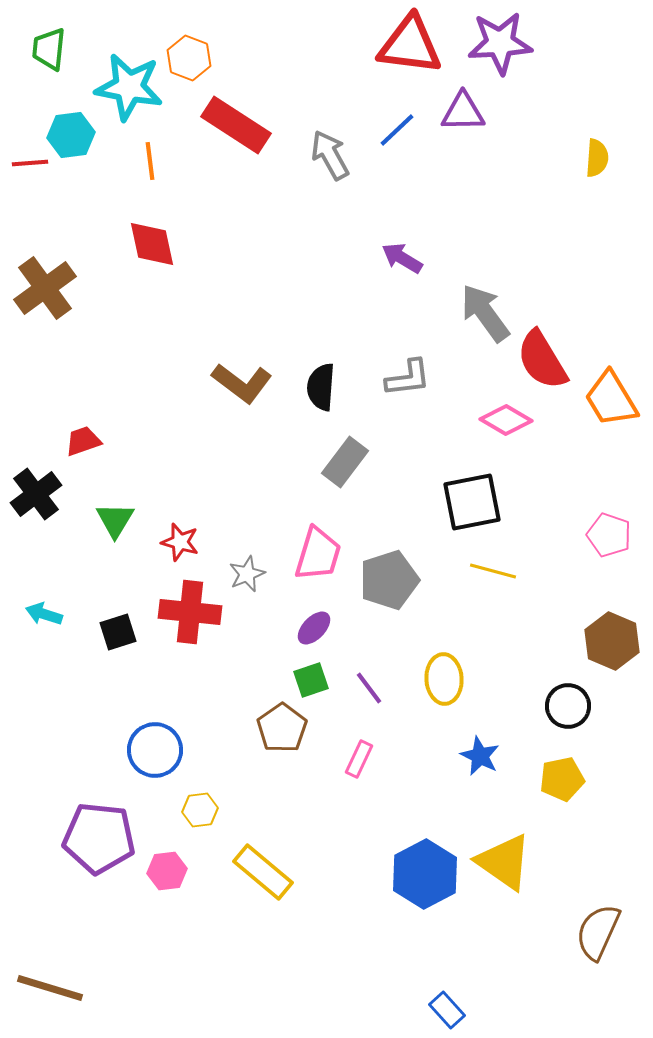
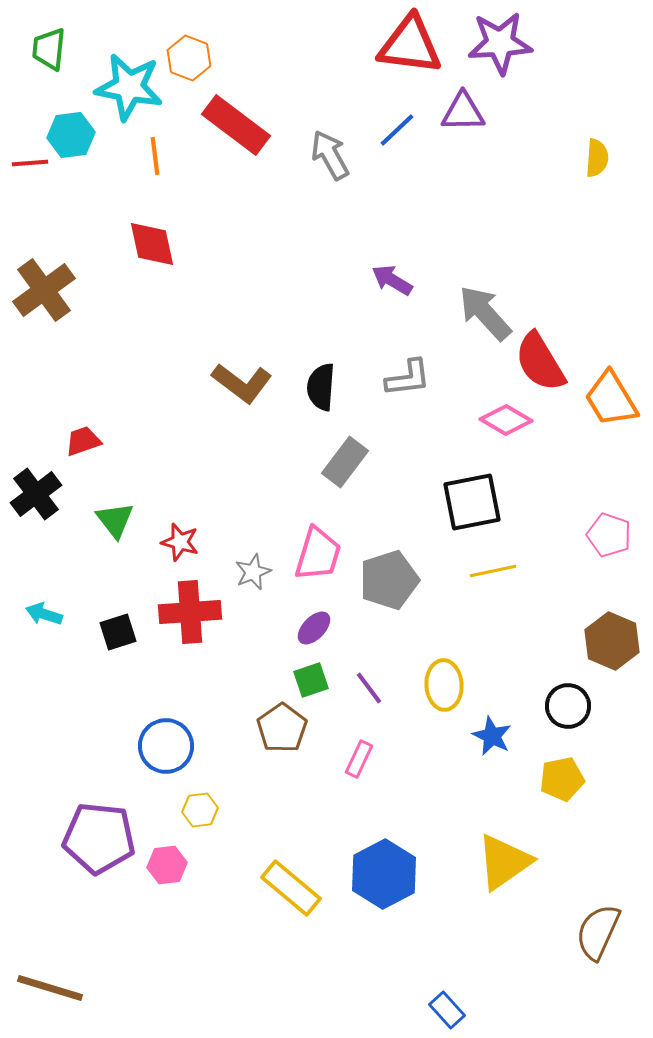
red rectangle at (236, 125): rotated 4 degrees clockwise
orange line at (150, 161): moved 5 px right, 5 px up
purple arrow at (402, 258): moved 10 px left, 22 px down
brown cross at (45, 288): moved 1 px left, 2 px down
gray arrow at (485, 313): rotated 6 degrees counterclockwise
red semicircle at (542, 360): moved 2 px left, 2 px down
green triangle at (115, 520): rotated 9 degrees counterclockwise
yellow line at (493, 571): rotated 27 degrees counterclockwise
gray star at (247, 574): moved 6 px right, 2 px up
red cross at (190, 612): rotated 10 degrees counterclockwise
yellow ellipse at (444, 679): moved 6 px down
blue circle at (155, 750): moved 11 px right, 4 px up
blue star at (480, 756): moved 12 px right, 20 px up
yellow triangle at (504, 862): rotated 50 degrees clockwise
pink hexagon at (167, 871): moved 6 px up
yellow rectangle at (263, 872): moved 28 px right, 16 px down
blue hexagon at (425, 874): moved 41 px left
